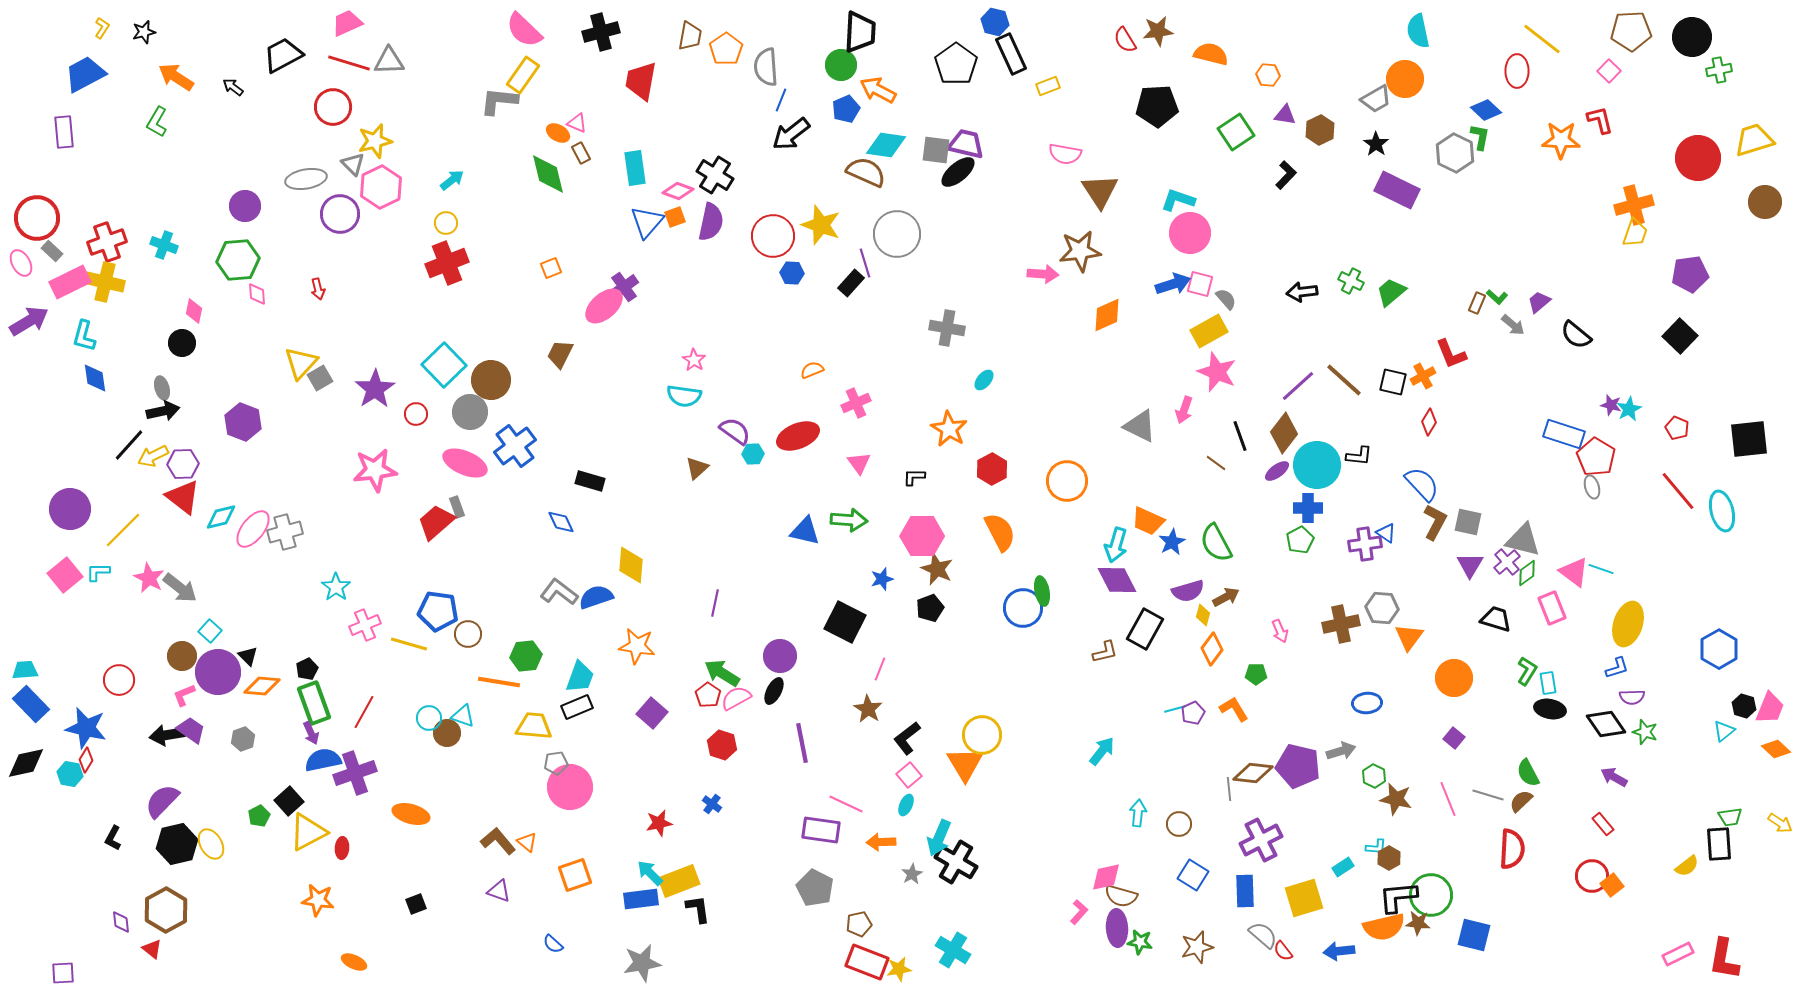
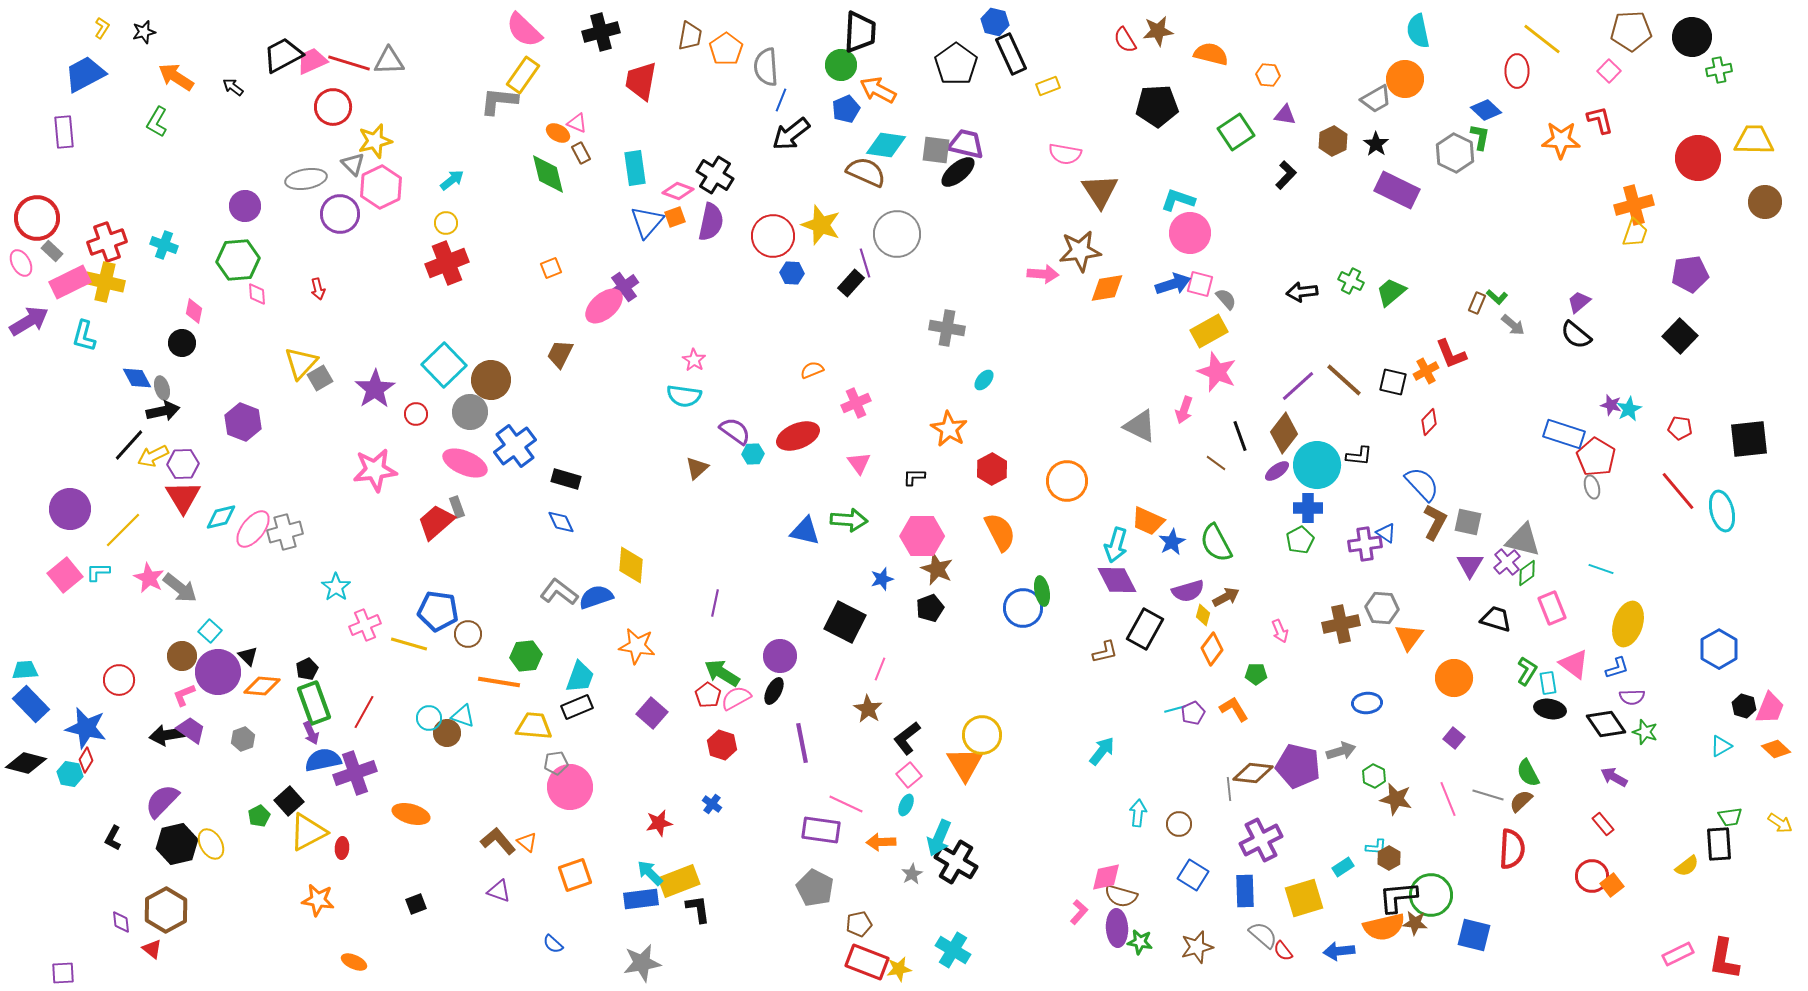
pink trapezoid at (347, 23): moved 35 px left, 38 px down
brown hexagon at (1320, 130): moved 13 px right, 11 px down
yellow trapezoid at (1754, 140): rotated 18 degrees clockwise
purple trapezoid at (1539, 302): moved 40 px right
orange diamond at (1107, 315): moved 27 px up; rotated 15 degrees clockwise
orange cross at (1423, 376): moved 3 px right, 5 px up
blue diamond at (95, 378): moved 42 px right; rotated 20 degrees counterclockwise
red diamond at (1429, 422): rotated 12 degrees clockwise
red pentagon at (1677, 428): moved 3 px right; rotated 15 degrees counterclockwise
black rectangle at (590, 481): moved 24 px left, 2 px up
red triangle at (183, 497): rotated 21 degrees clockwise
pink triangle at (1574, 572): moved 92 px down
cyan triangle at (1724, 731): moved 3 px left, 15 px down; rotated 10 degrees clockwise
black diamond at (26, 763): rotated 27 degrees clockwise
brown star at (1418, 923): moved 3 px left
